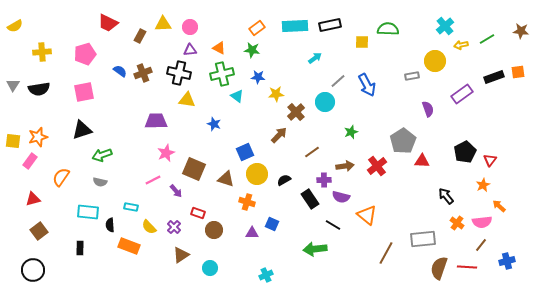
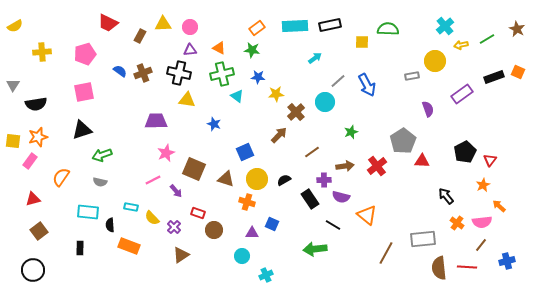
brown star at (521, 31): moved 4 px left, 2 px up; rotated 21 degrees clockwise
orange square at (518, 72): rotated 32 degrees clockwise
black semicircle at (39, 89): moved 3 px left, 15 px down
yellow circle at (257, 174): moved 5 px down
yellow semicircle at (149, 227): moved 3 px right, 9 px up
cyan circle at (210, 268): moved 32 px right, 12 px up
brown semicircle at (439, 268): rotated 25 degrees counterclockwise
